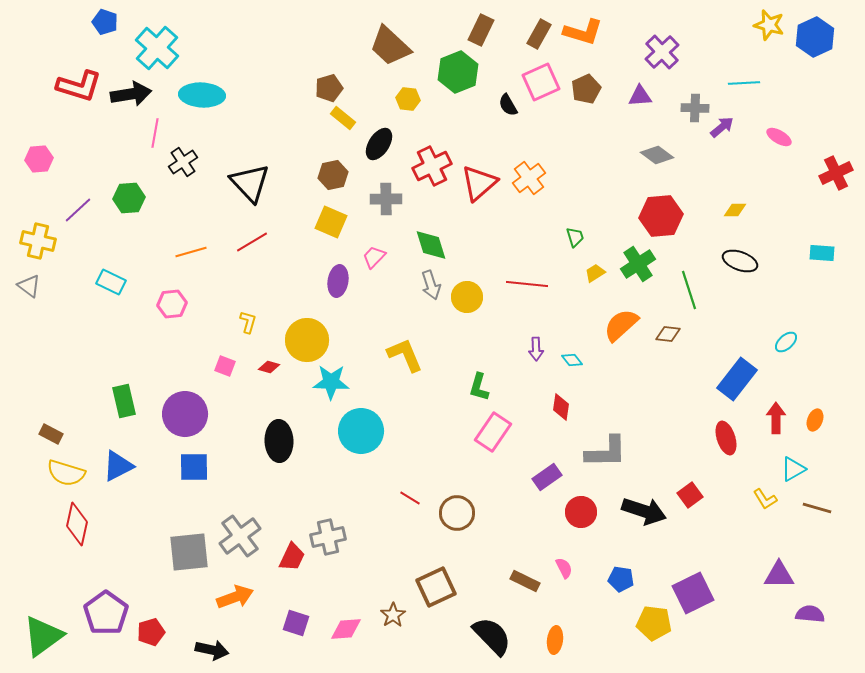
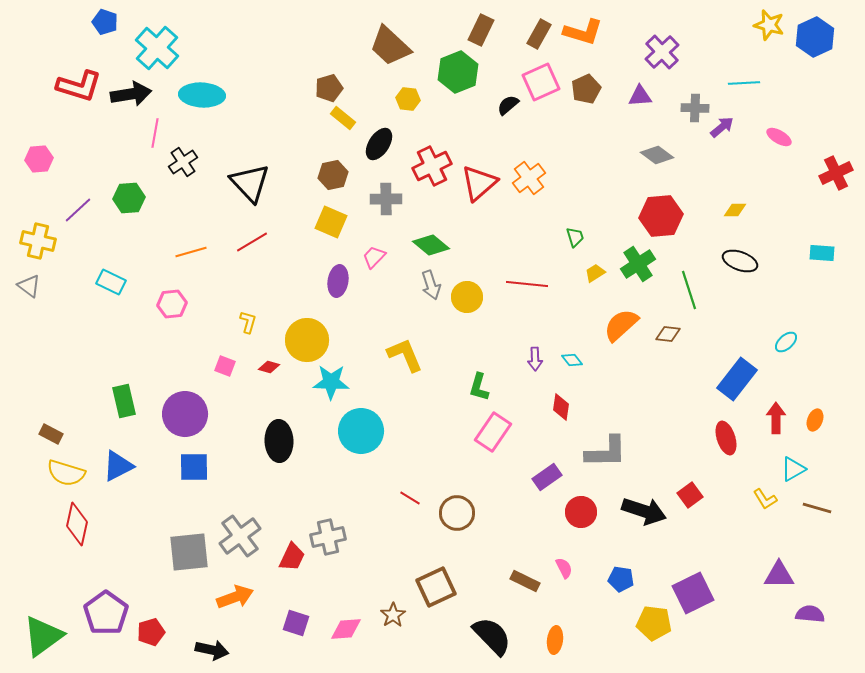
black semicircle at (508, 105): rotated 80 degrees clockwise
green diamond at (431, 245): rotated 33 degrees counterclockwise
purple arrow at (536, 349): moved 1 px left, 10 px down
